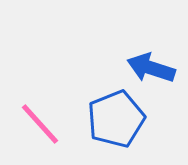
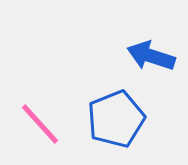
blue arrow: moved 12 px up
